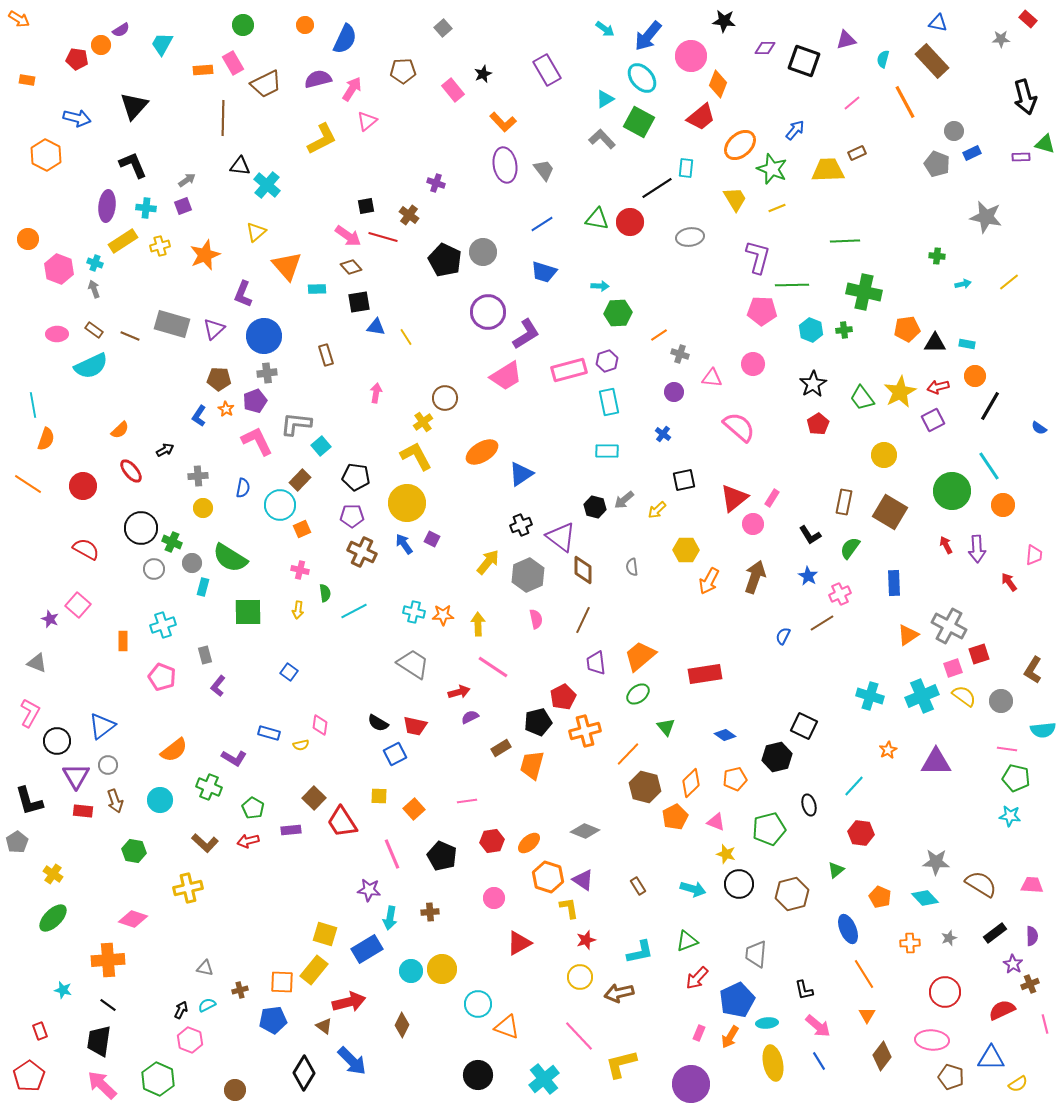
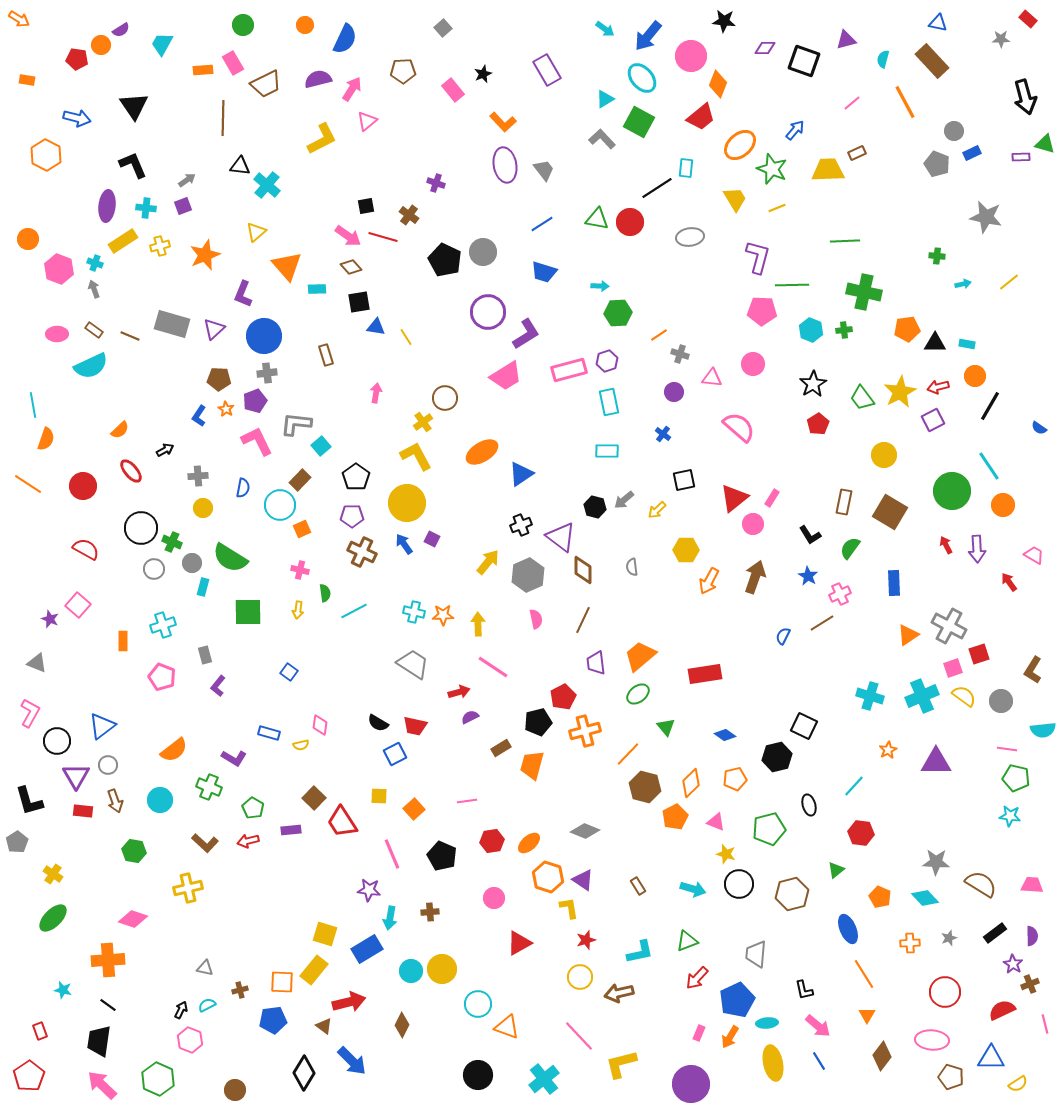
black triangle at (134, 106): rotated 16 degrees counterclockwise
black pentagon at (356, 477): rotated 28 degrees clockwise
pink trapezoid at (1034, 555): rotated 65 degrees counterclockwise
